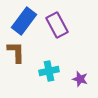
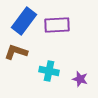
purple rectangle: rotated 65 degrees counterclockwise
brown L-shape: rotated 70 degrees counterclockwise
cyan cross: rotated 24 degrees clockwise
